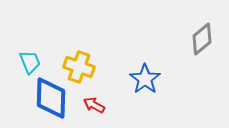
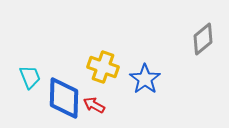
gray diamond: moved 1 px right
cyan trapezoid: moved 15 px down
yellow cross: moved 24 px right
blue diamond: moved 13 px right
